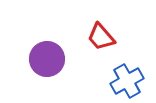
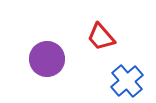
blue cross: rotated 12 degrees counterclockwise
